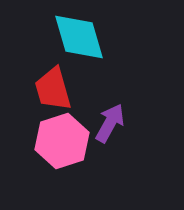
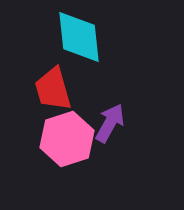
cyan diamond: rotated 10 degrees clockwise
pink hexagon: moved 5 px right, 2 px up
